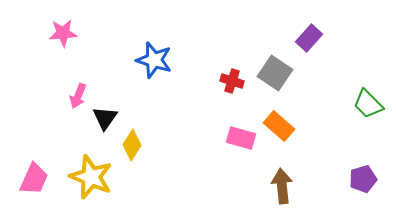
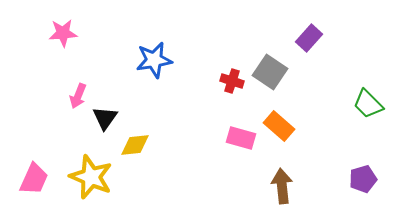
blue star: rotated 27 degrees counterclockwise
gray square: moved 5 px left, 1 px up
yellow diamond: moved 3 px right; rotated 52 degrees clockwise
